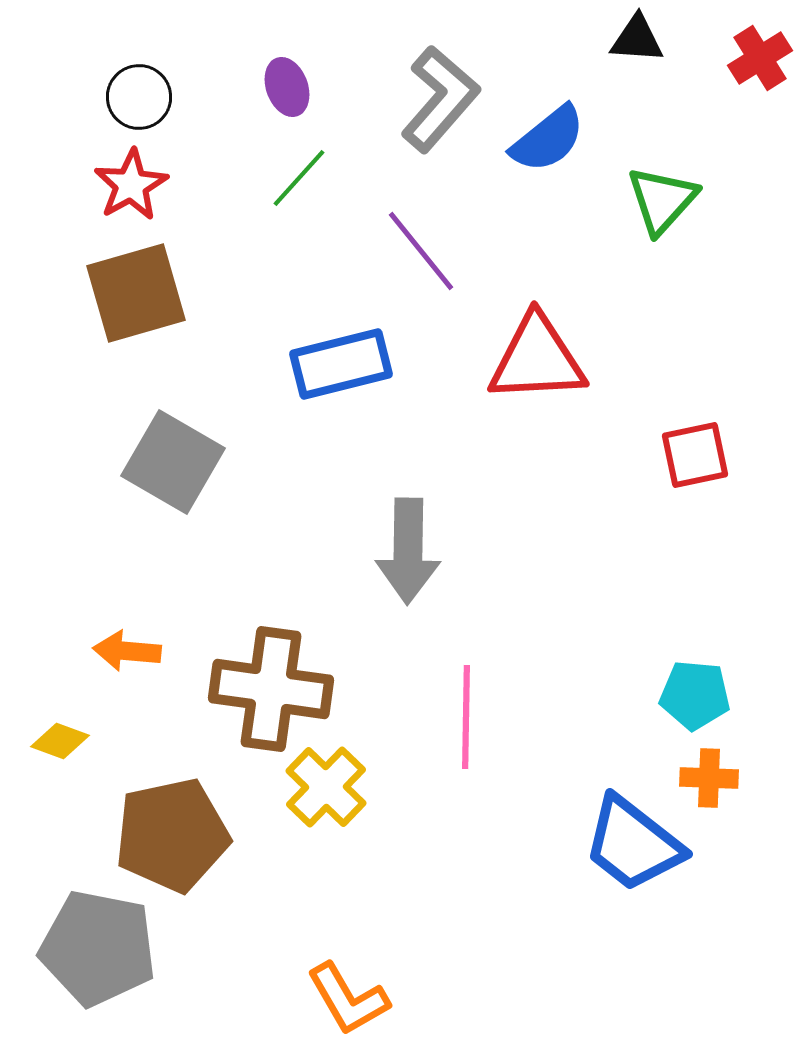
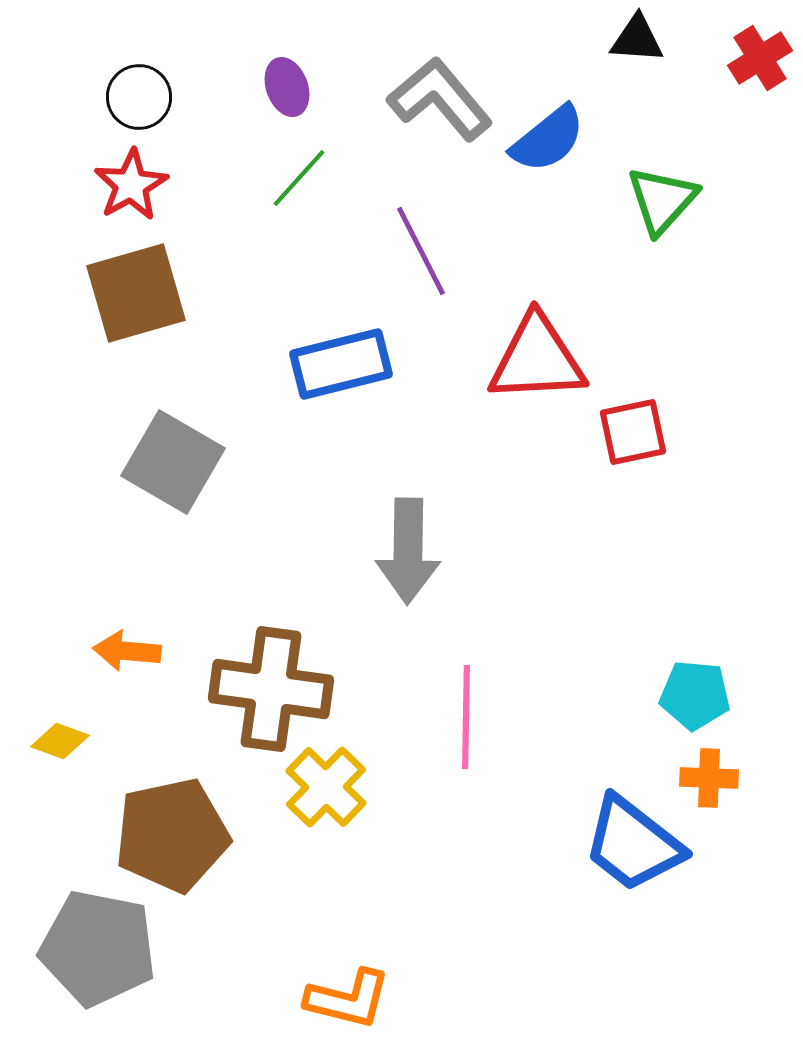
gray L-shape: rotated 81 degrees counterclockwise
purple line: rotated 12 degrees clockwise
red square: moved 62 px left, 23 px up
orange L-shape: rotated 46 degrees counterclockwise
